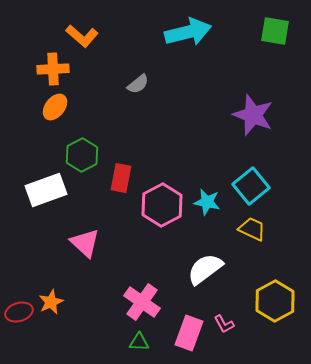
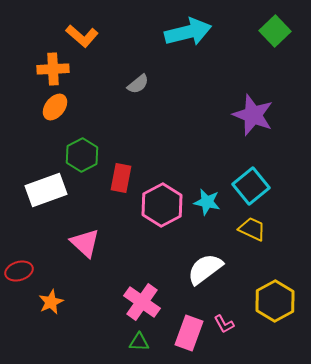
green square: rotated 36 degrees clockwise
red ellipse: moved 41 px up
